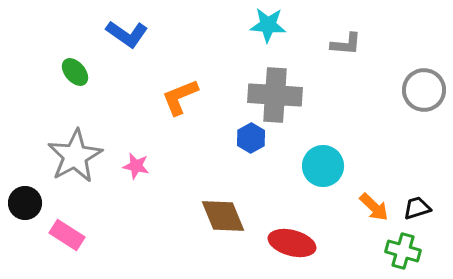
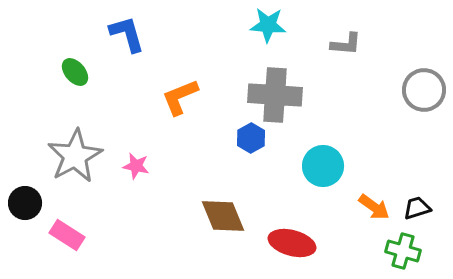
blue L-shape: rotated 141 degrees counterclockwise
orange arrow: rotated 8 degrees counterclockwise
